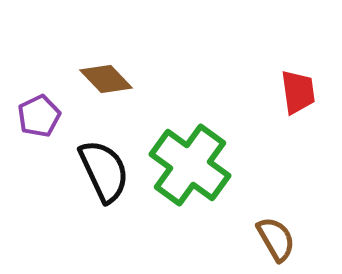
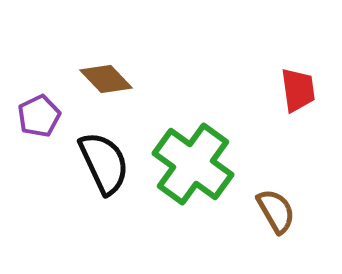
red trapezoid: moved 2 px up
green cross: moved 3 px right, 1 px up
black semicircle: moved 8 px up
brown semicircle: moved 28 px up
